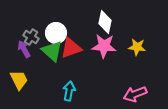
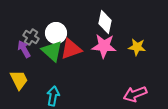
red triangle: moved 1 px down
cyan arrow: moved 16 px left, 5 px down
